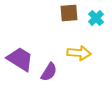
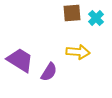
brown square: moved 3 px right
yellow arrow: moved 1 px left, 1 px up
purple trapezoid: moved 1 px down
